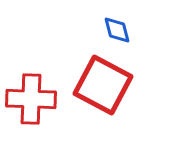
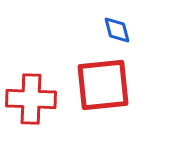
red square: rotated 34 degrees counterclockwise
